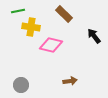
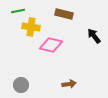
brown rectangle: rotated 30 degrees counterclockwise
brown arrow: moved 1 px left, 3 px down
